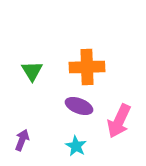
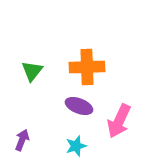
green triangle: rotated 10 degrees clockwise
cyan star: rotated 25 degrees clockwise
